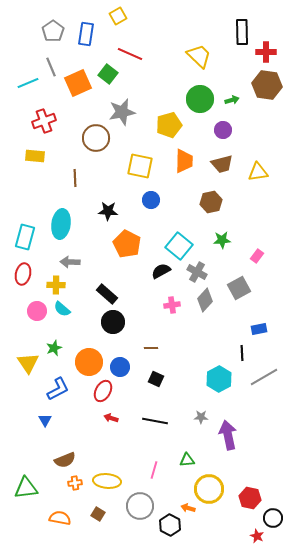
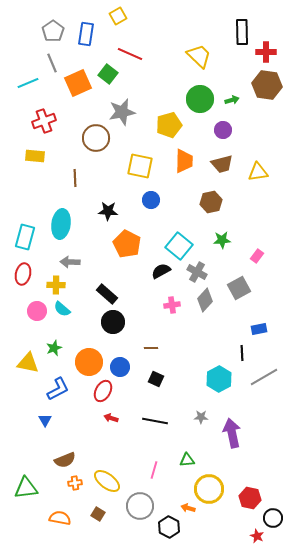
gray line at (51, 67): moved 1 px right, 4 px up
yellow triangle at (28, 363): rotated 45 degrees counterclockwise
purple arrow at (228, 435): moved 4 px right, 2 px up
yellow ellipse at (107, 481): rotated 32 degrees clockwise
black hexagon at (170, 525): moved 1 px left, 2 px down
